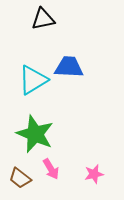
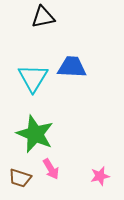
black triangle: moved 2 px up
blue trapezoid: moved 3 px right
cyan triangle: moved 2 px up; rotated 28 degrees counterclockwise
pink star: moved 6 px right, 2 px down
brown trapezoid: rotated 20 degrees counterclockwise
